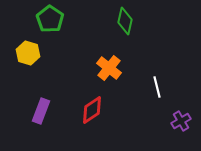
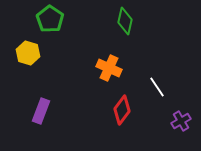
orange cross: rotated 15 degrees counterclockwise
white line: rotated 20 degrees counterclockwise
red diamond: moved 30 px right; rotated 20 degrees counterclockwise
